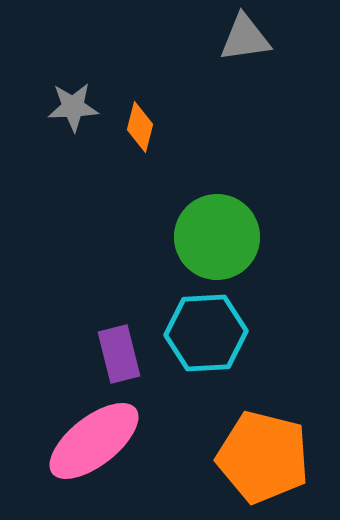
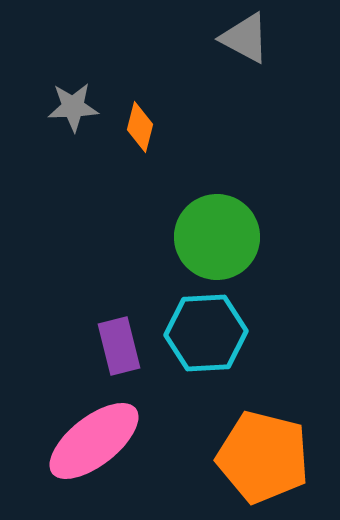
gray triangle: rotated 36 degrees clockwise
purple rectangle: moved 8 px up
